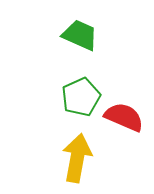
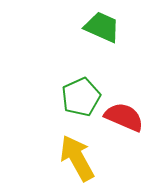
green trapezoid: moved 22 px right, 8 px up
yellow arrow: rotated 39 degrees counterclockwise
